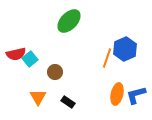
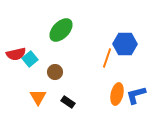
green ellipse: moved 8 px left, 9 px down
blue hexagon: moved 5 px up; rotated 25 degrees clockwise
